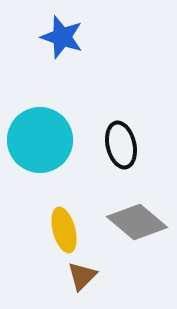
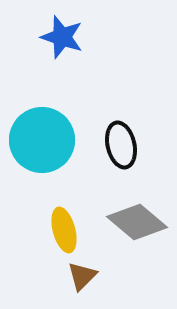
cyan circle: moved 2 px right
